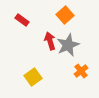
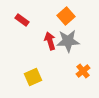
orange square: moved 1 px right, 1 px down
gray star: moved 4 px up; rotated 20 degrees clockwise
orange cross: moved 2 px right
yellow square: rotated 12 degrees clockwise
